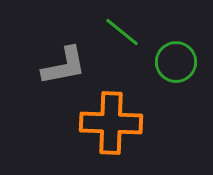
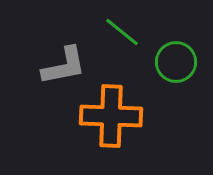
orange cross: moved 7 px up
